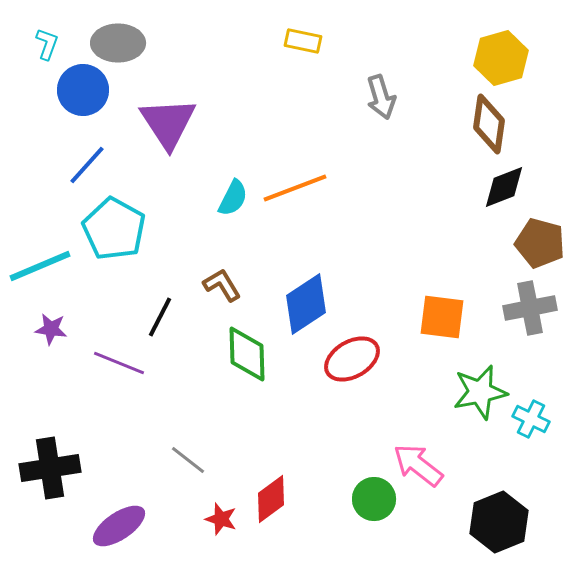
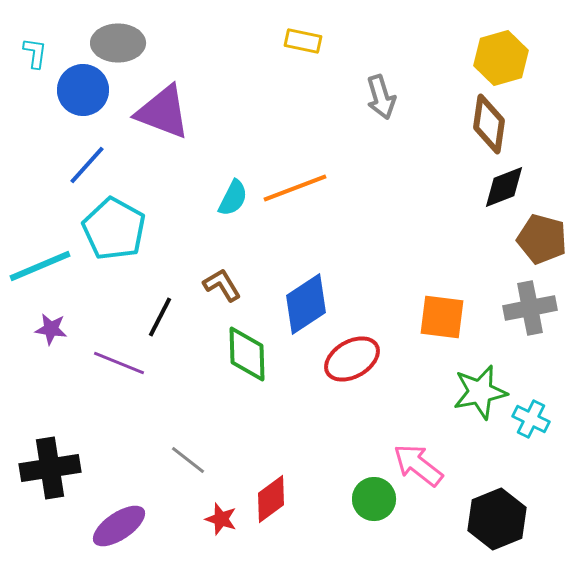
cyan L-shape: moved 12 px left, 9 px down; rotated 12 degrees counterclockwise
purple triangle: moved 5 px left, 11 px up; rotated 36 degrees counterclockwise
brown pentagon: moved 2 px right, 4 px up
black hexagon: moved 2 px left, 3 px up
